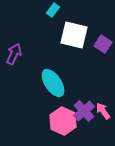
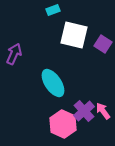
cyan rectangle: rotated 32 degrees clockwise
pink hexagon: moved 3 px down
